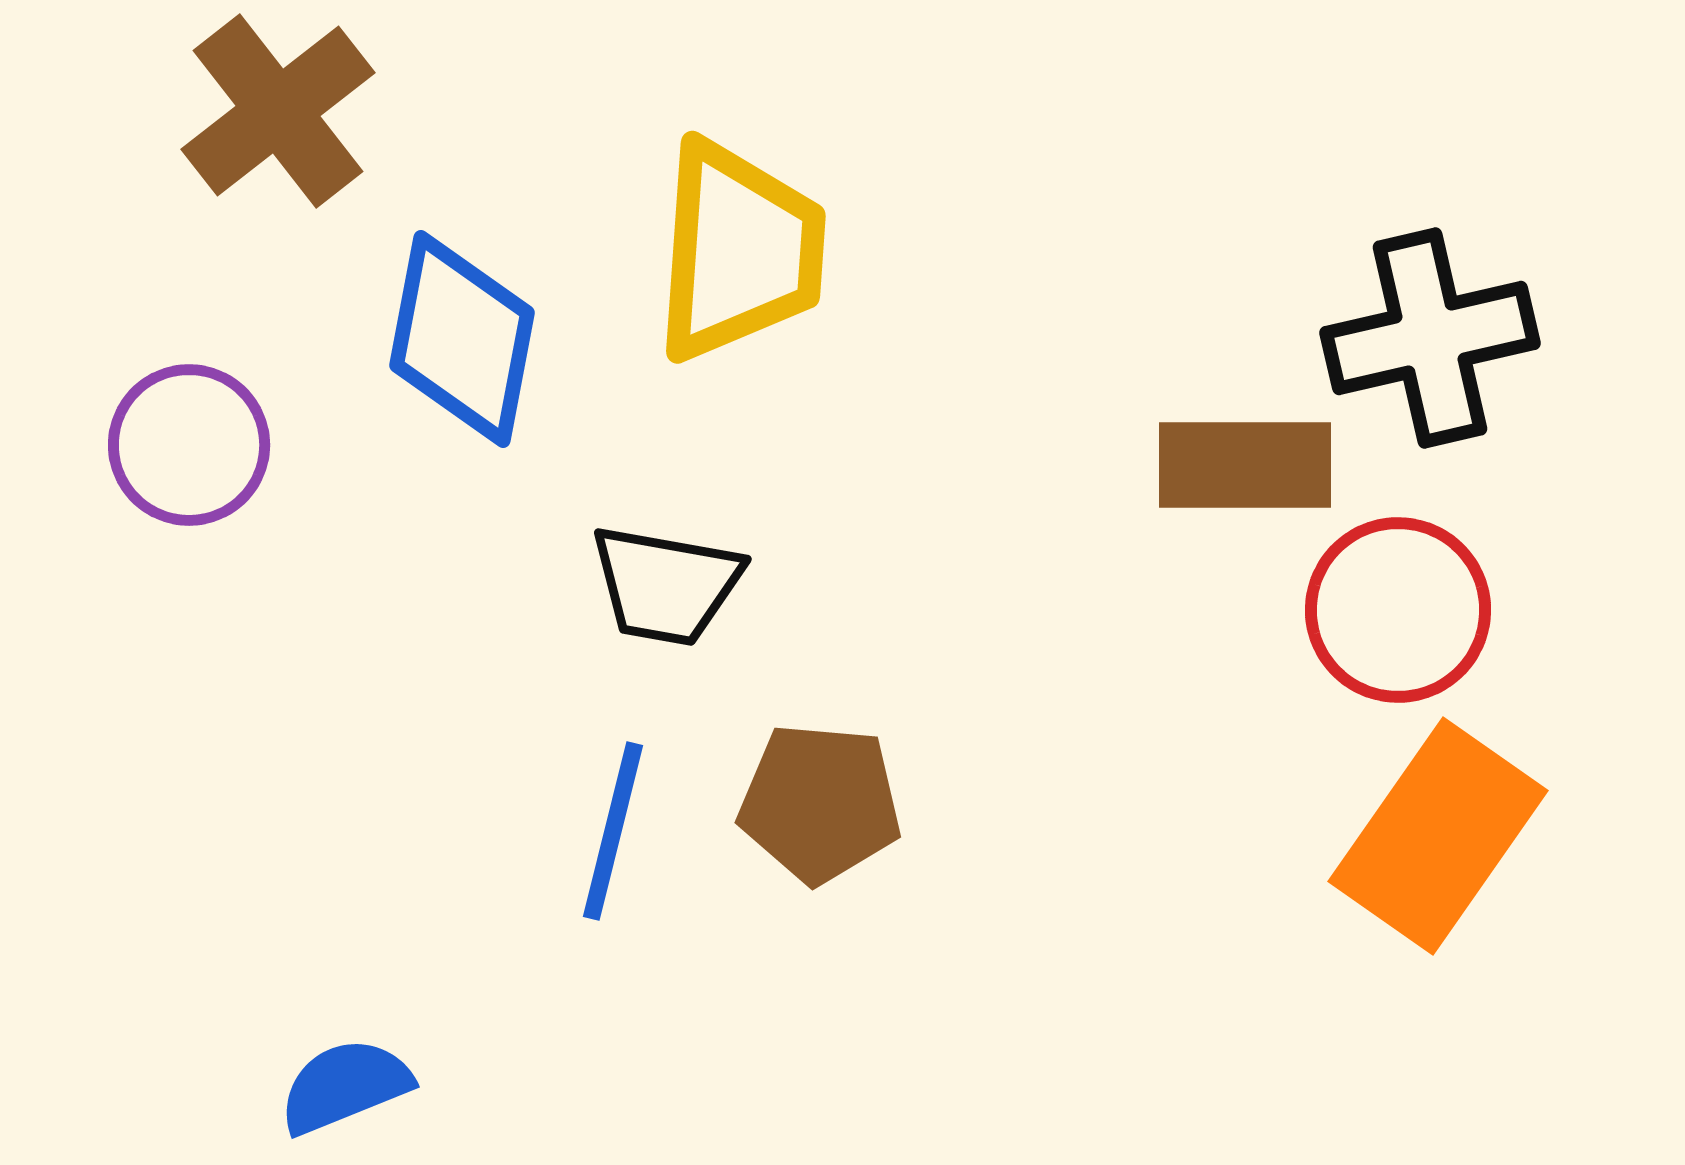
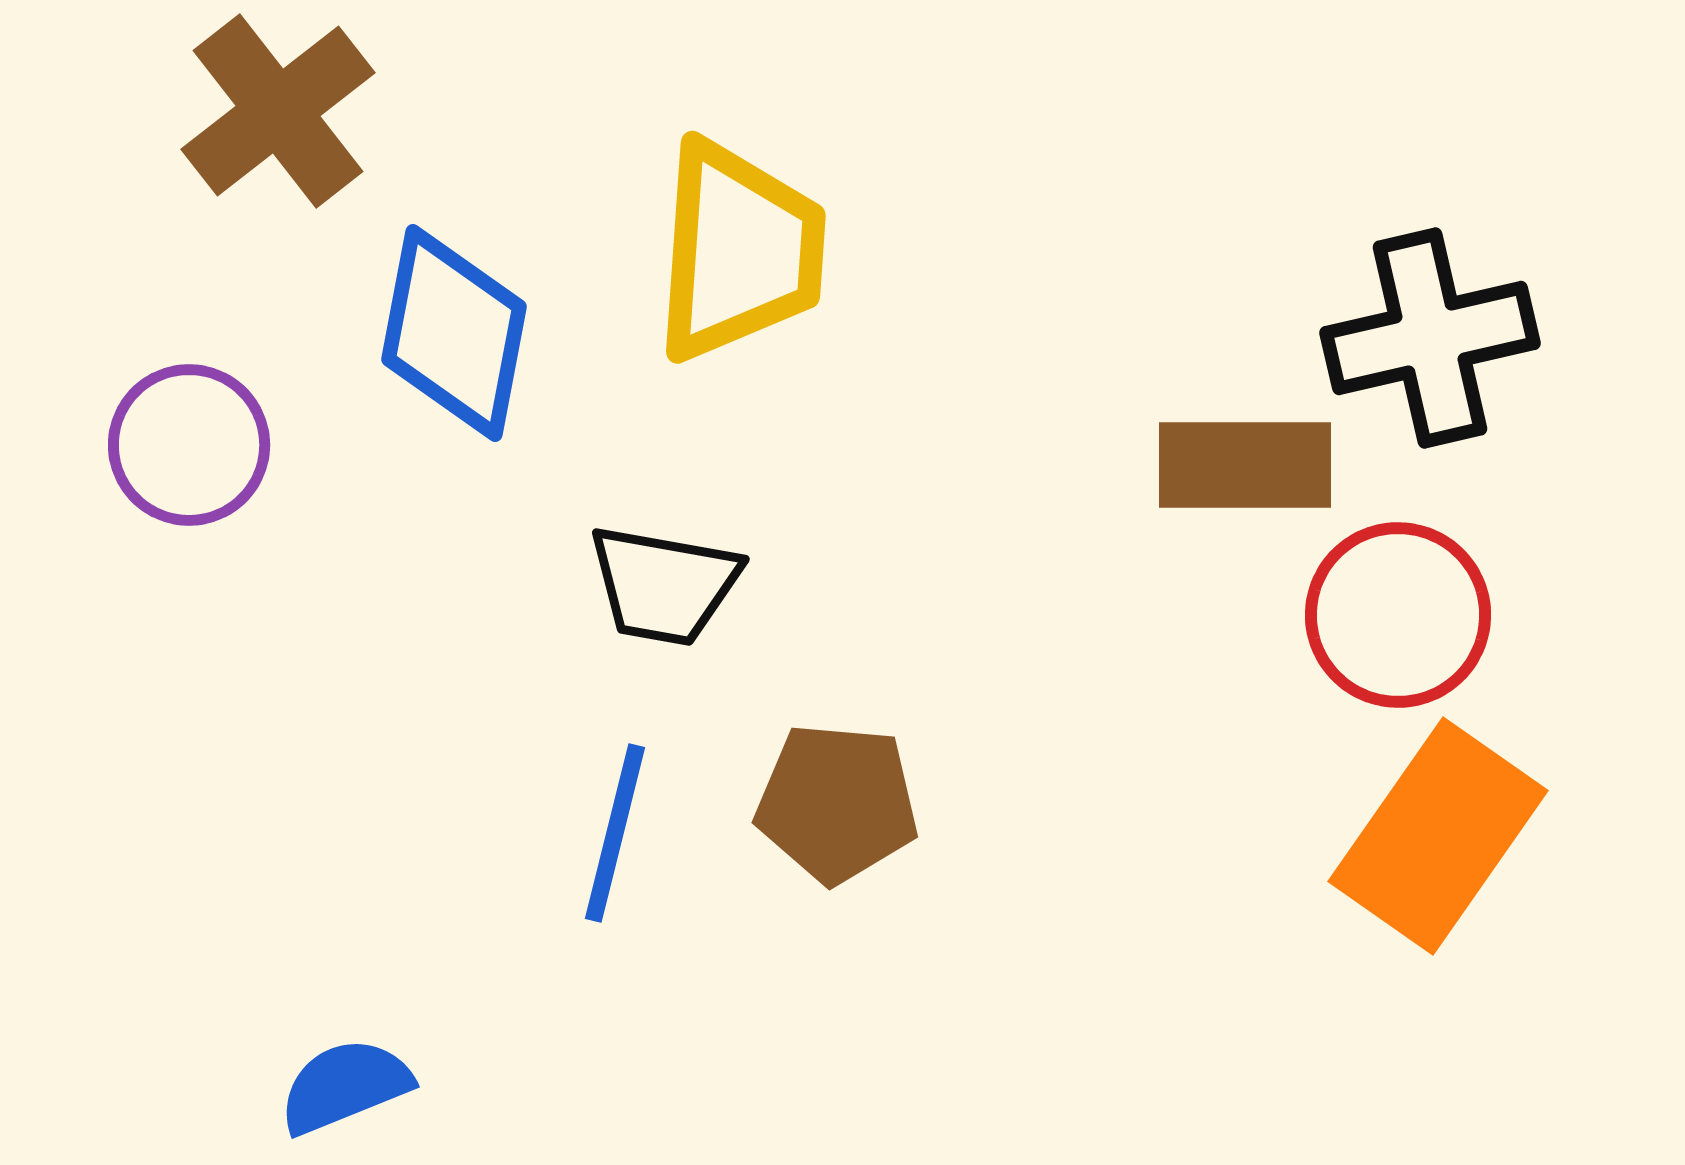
blue diamond: moved 8 px left, 6 px up
black trapezoid: moved 2 px left
red circle: moved 5 px down
brown pentagon: moved 17 px right
blue line: moved 2 px right, 2 px down
